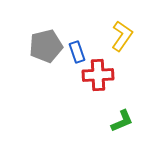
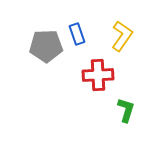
gray pentagon: rotated 12 degrees clockwise
blue rectangle: moved 18 px up
green L-shape: moved 4 px right, 11 px up; rotated 50 degrees counterclockwise
